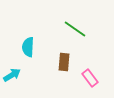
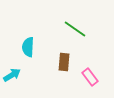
pink rectangle: moved 1 px up
